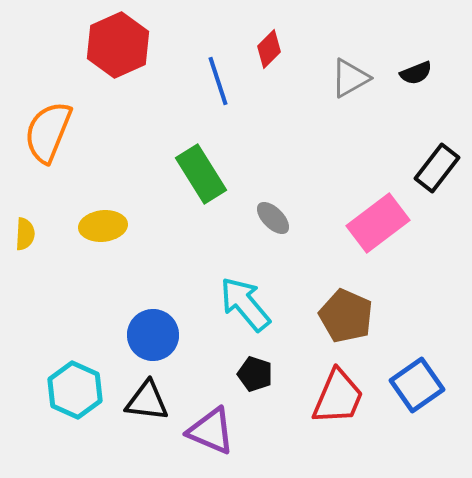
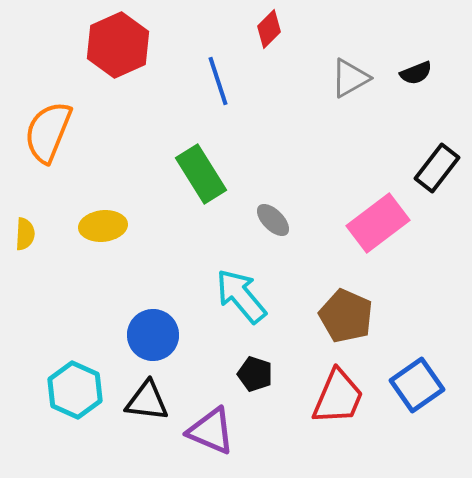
red diamond: moved 20 px up
gray ellipse: moved 2 px down
cyan arrow: moved 4 px left, 8 px up
